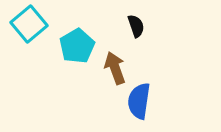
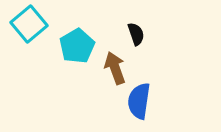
black semicircle: moved 8 px down
